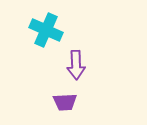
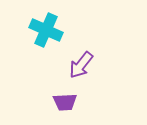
purple arrow: moved 5 px right; rotated 40 degrees clockwise
